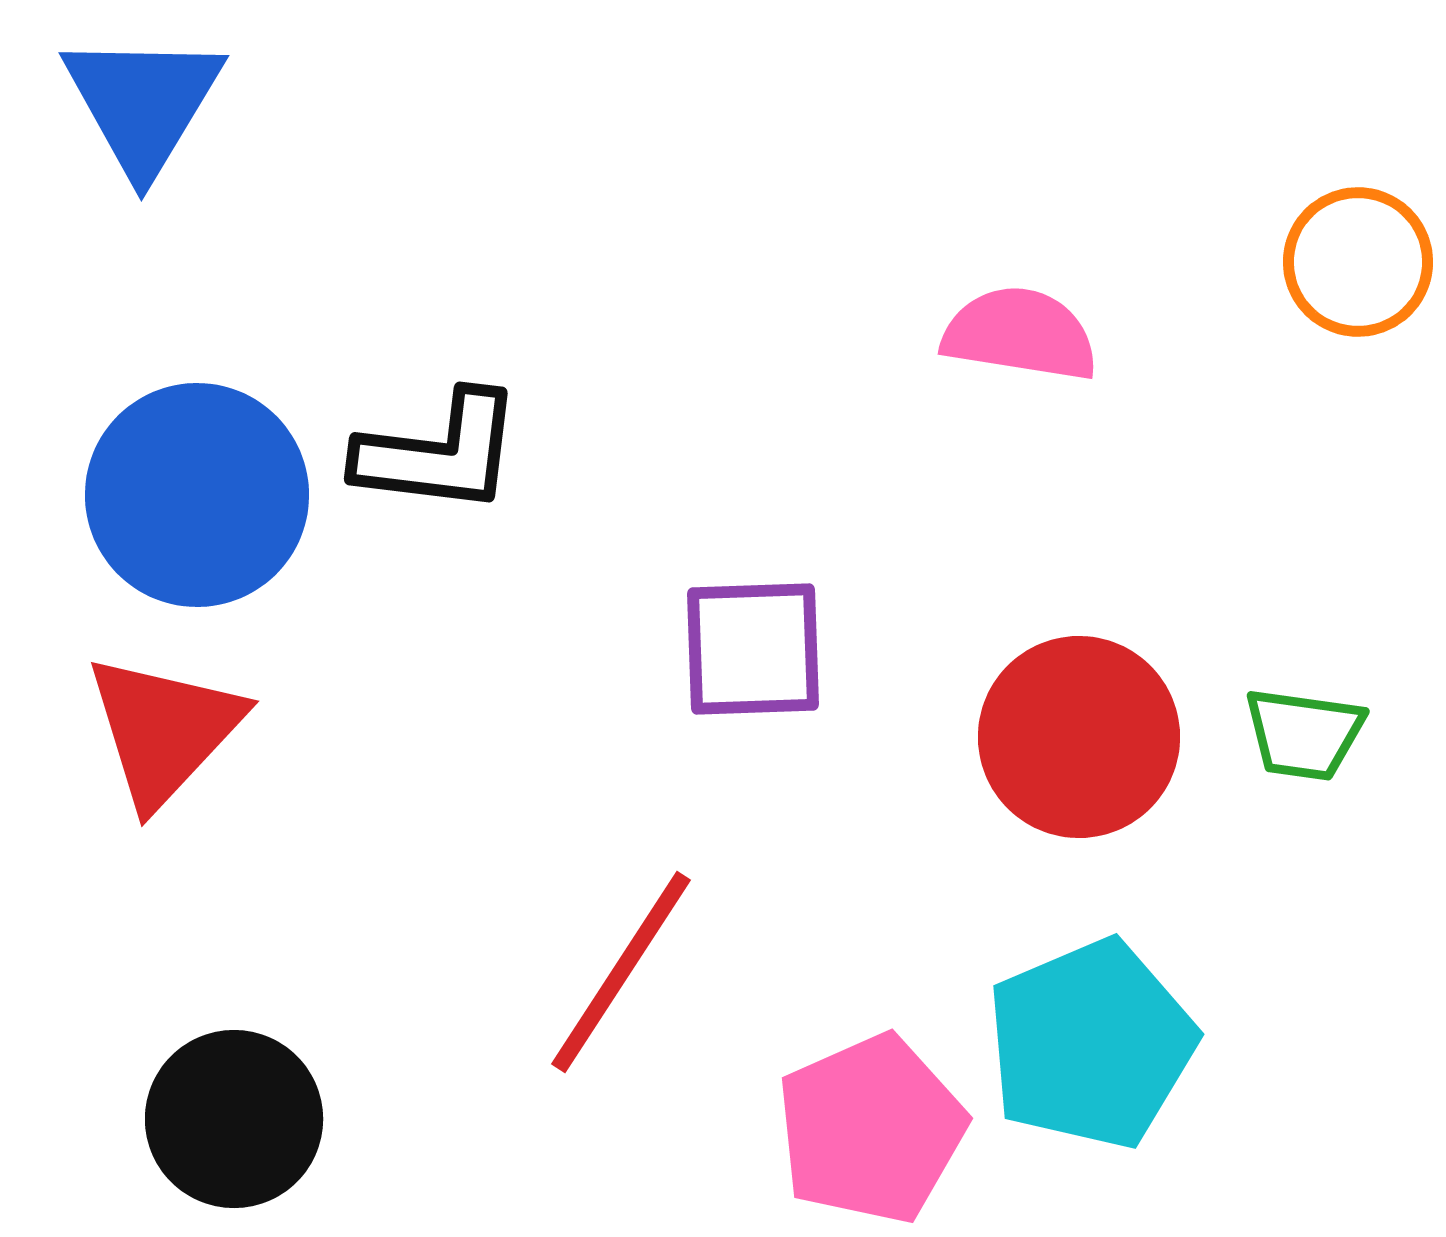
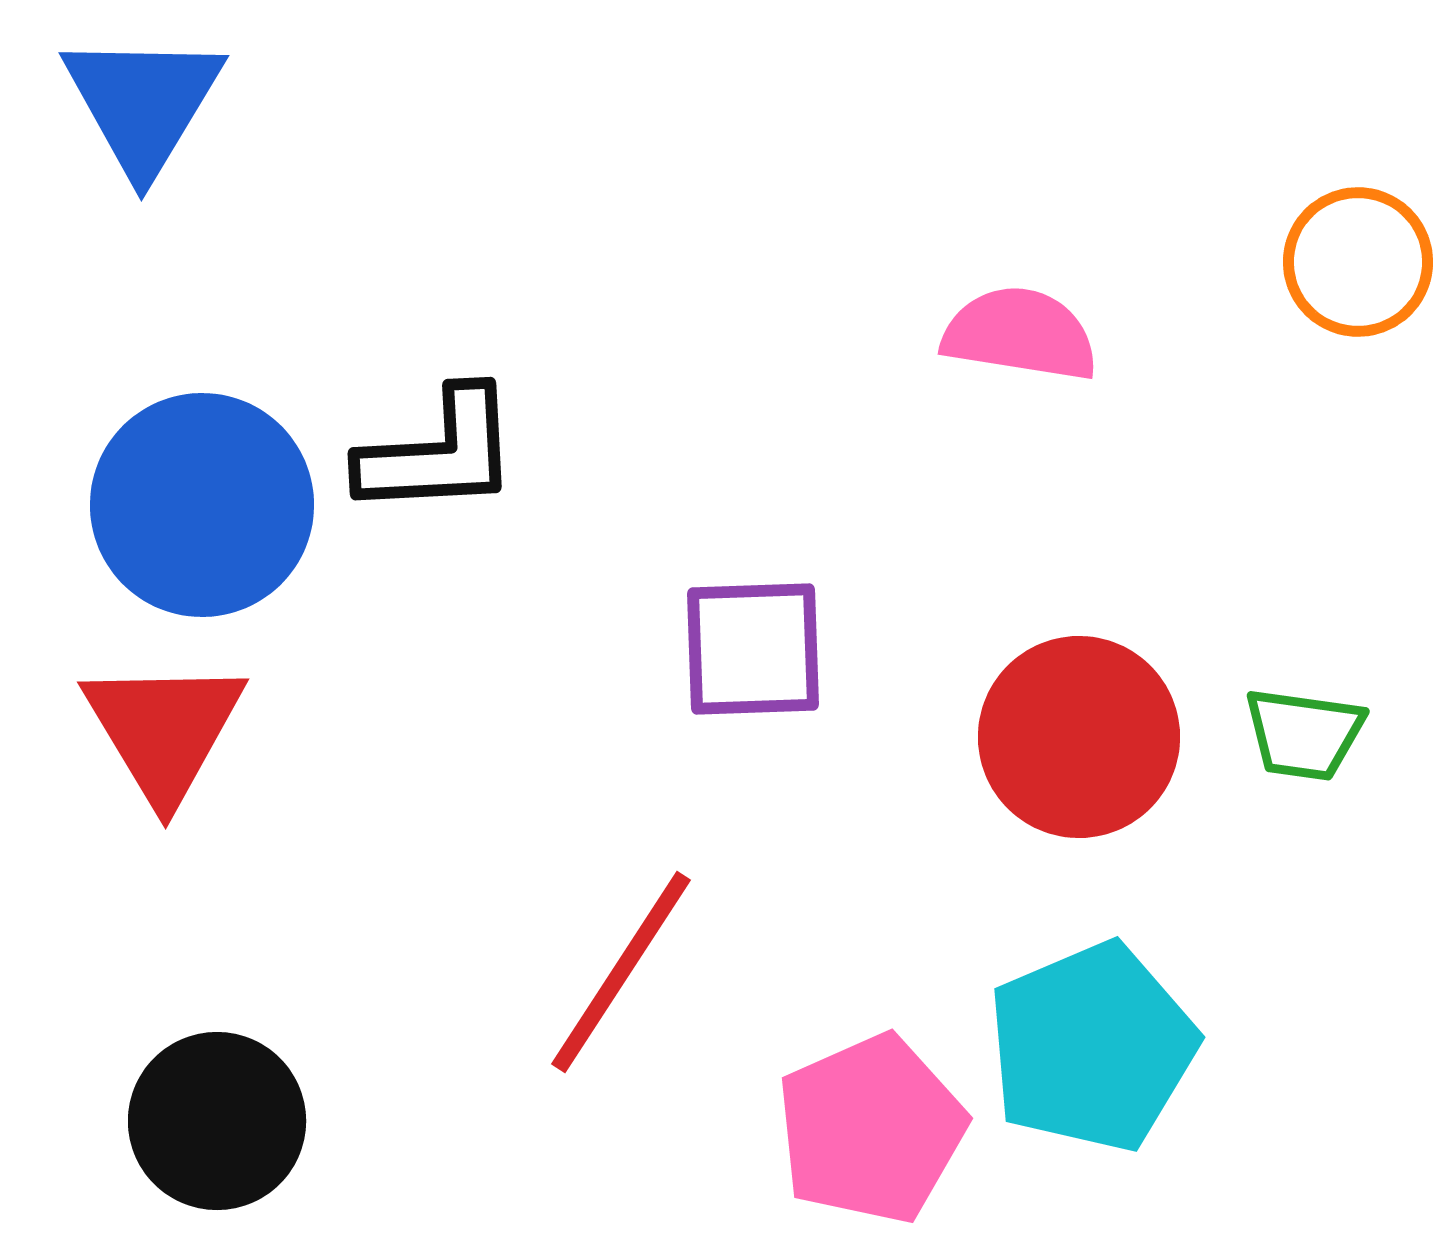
black L-shape: rotated 10 degrees counterclockwise
blue circle: moved 5 px right, 10 px down
red triangle: rotated 14 degrees counterclockwise
cyan pentagon: moved 1 px right, 3 px down
black circle: moved 17 px left, 2 px down
